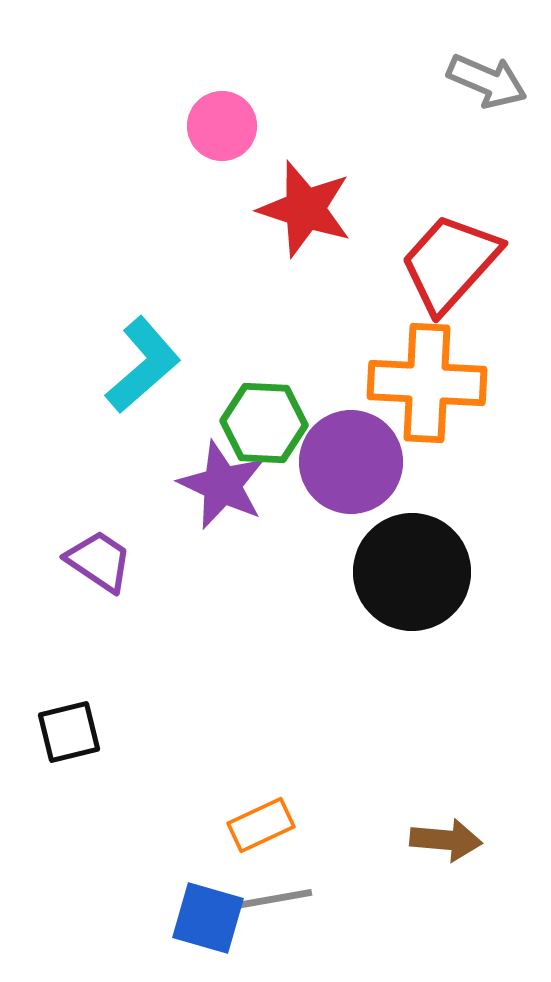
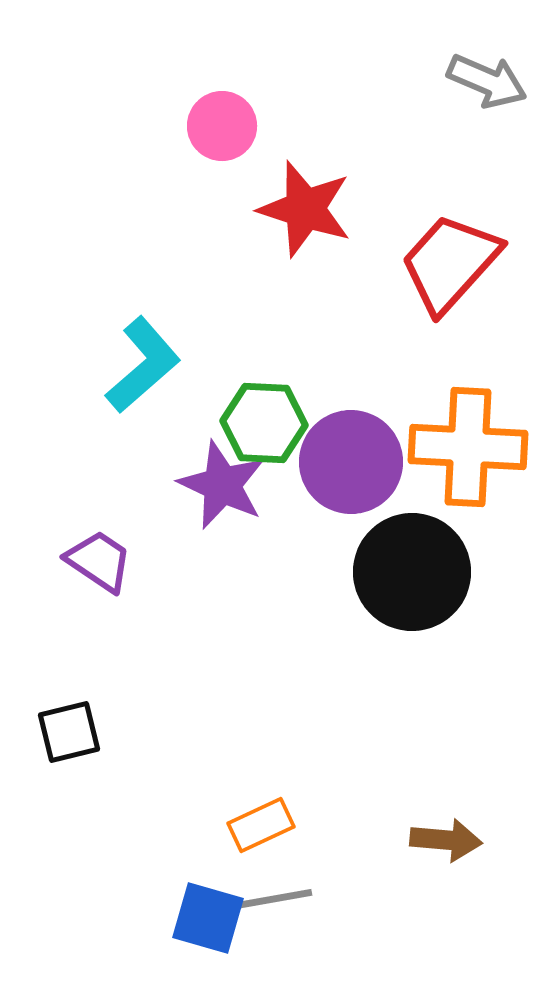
orange cross: moved 41 px right, 64 px down
